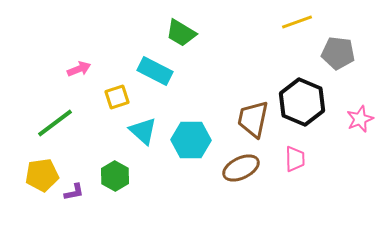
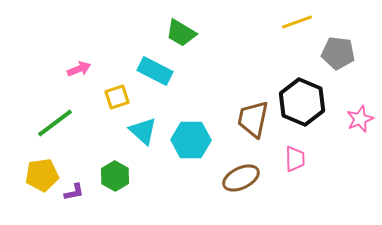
brown ellipse: moved 10 px down
